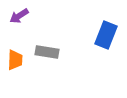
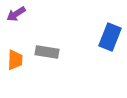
purple arrow: moved 3 px left, 2 px up
blue rectangle: moved 4 px right, 2 px down
